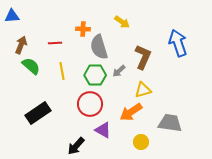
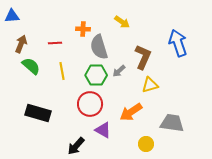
brown arrow: moved 1 px up
green hexagon: moved 1 px right
yellow triangle: moved 7 px right, 5 px up
black rectangle: rotated 50 degrees clockwise
gray trapezoid: moved 2 px right
yellow circle: moved 5 px right, 2 px down
